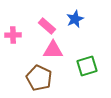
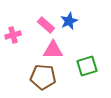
blue star: moved 6 px left, 2 px down
pink rectangle: moved 1 px left, 1 px up
pink cross: rotated 14 degrees counterclockwise
brown pentagon: moved 4 px right, 1 px up; rotated 20 degrees counterclockwise
